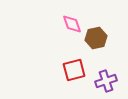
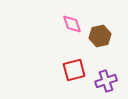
brown hexagon: moved 4 px right, 2 px up
